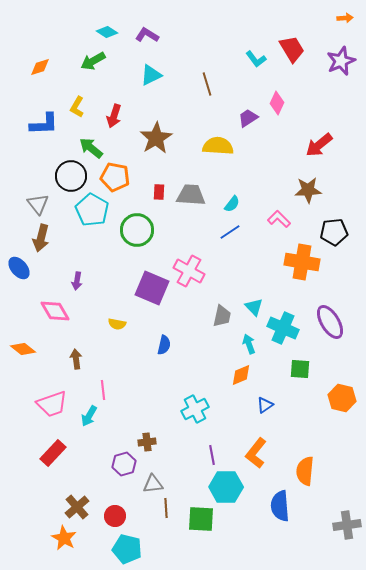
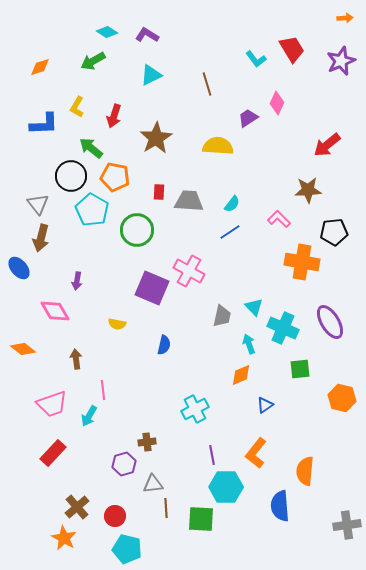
red arrow at (319, 145): moved 8 px right
gray trapezoid at (191, 195): moved 2 px left, 6 px down
green square at (300, 369): rotated 10 degrees counterclockwise
